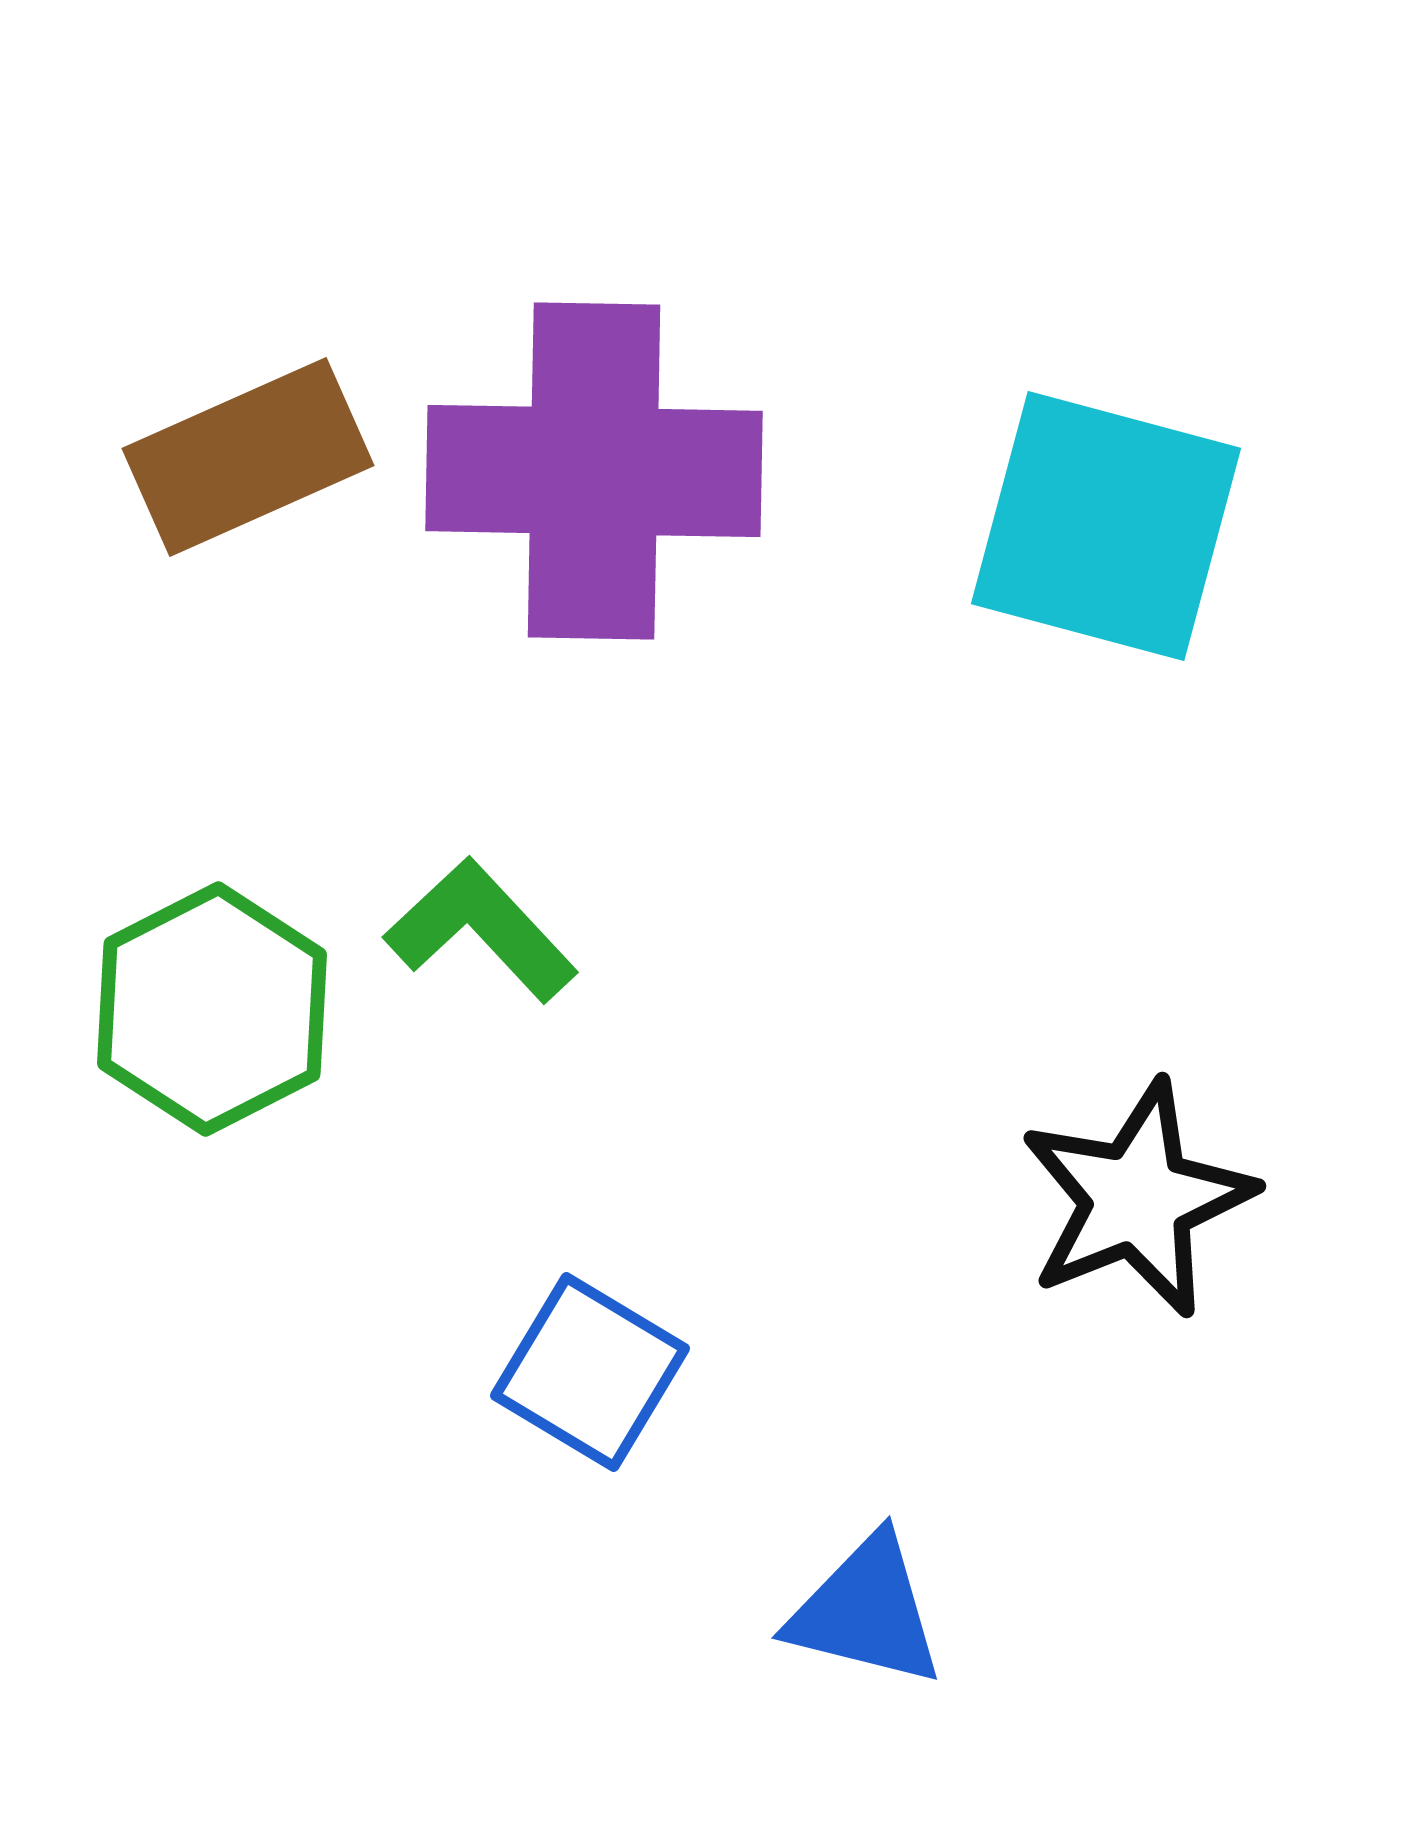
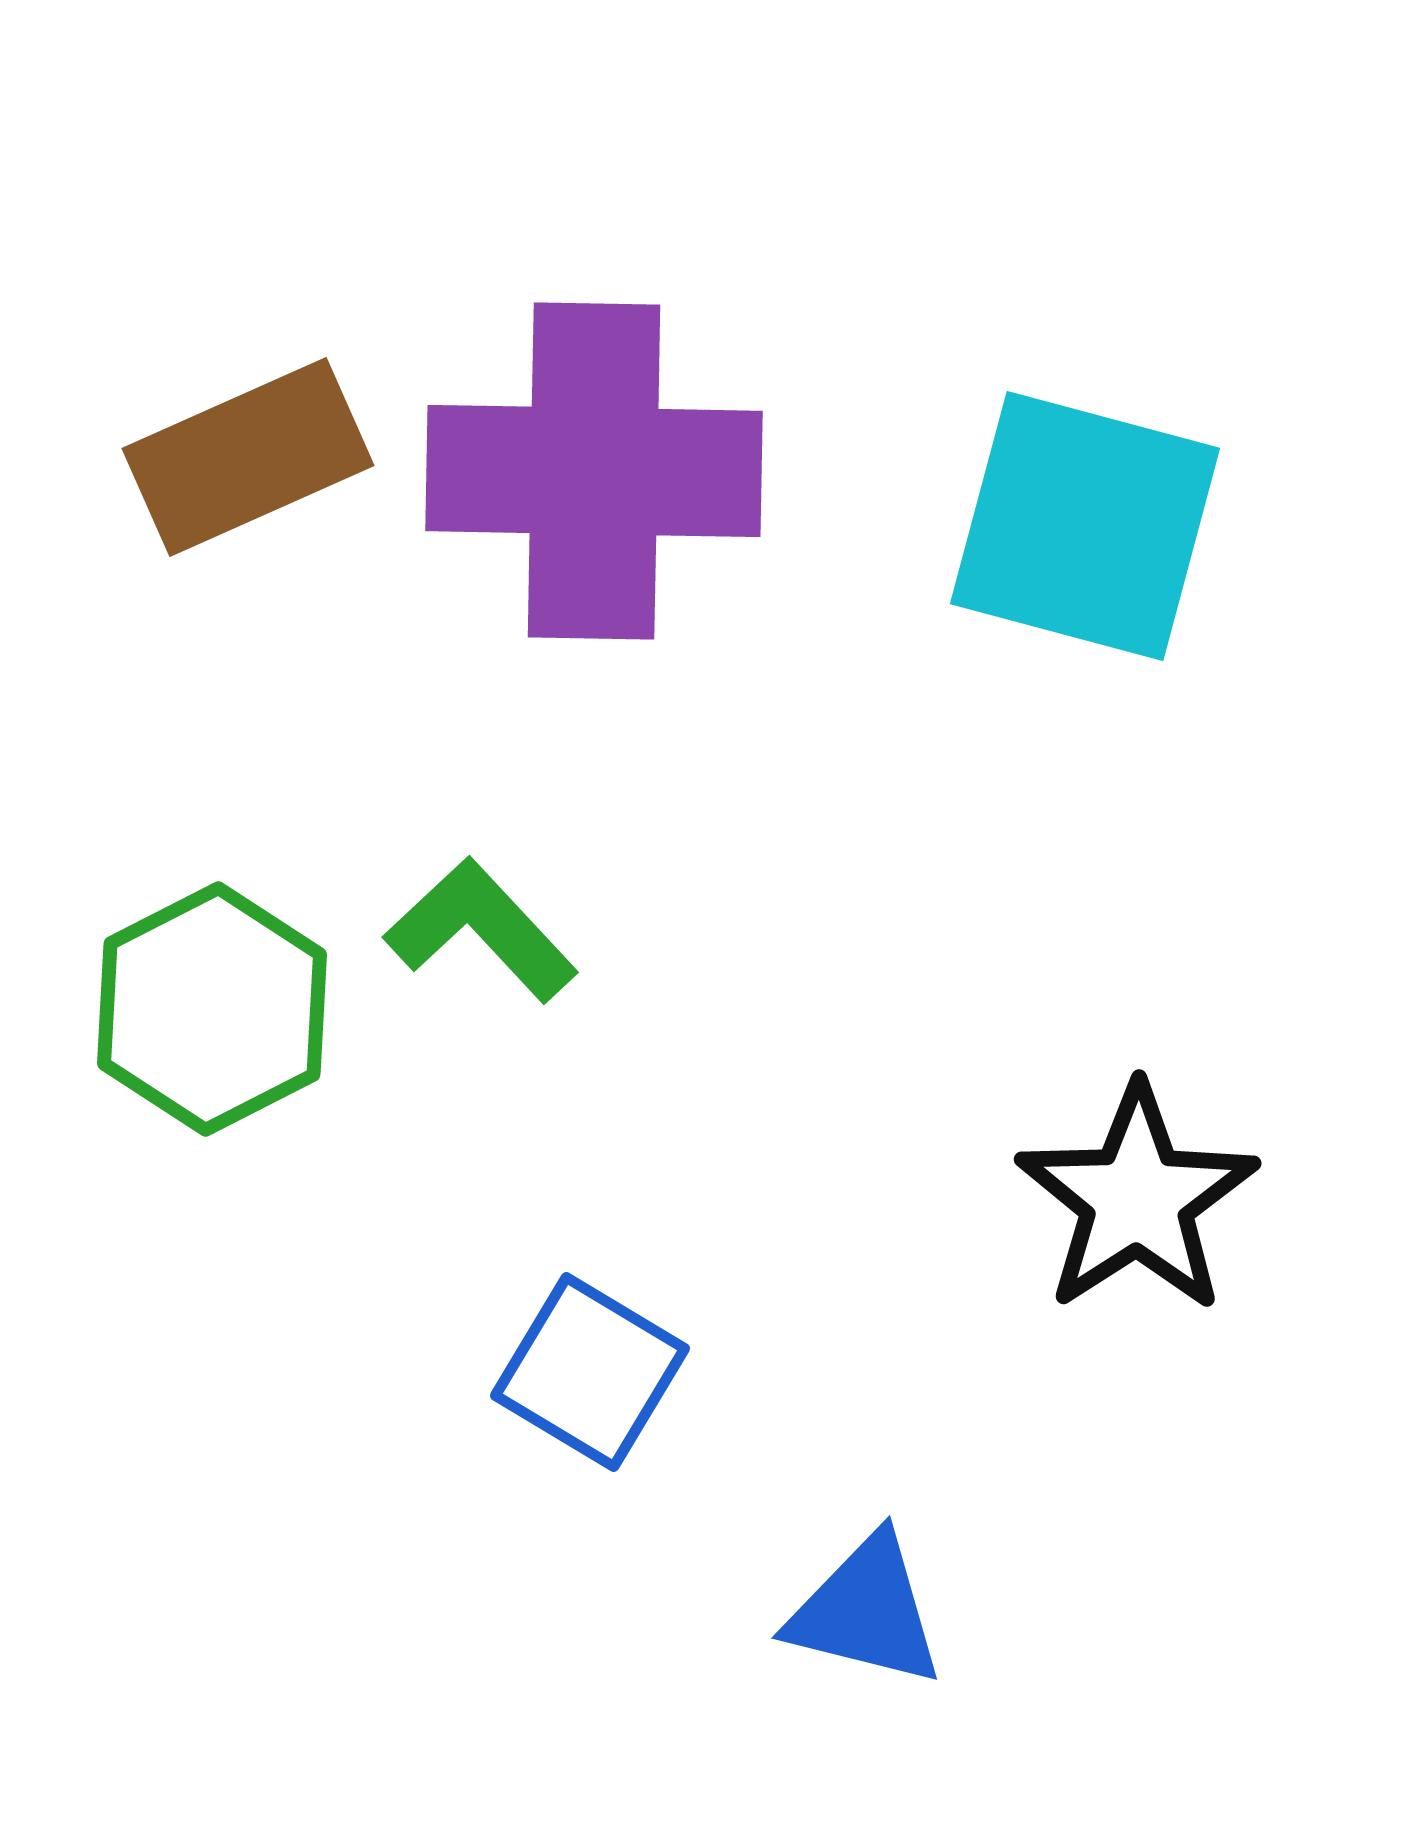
cyan square: moved 21 px left
black star: rotated 11 degrees counterclockwise
